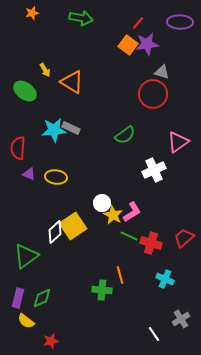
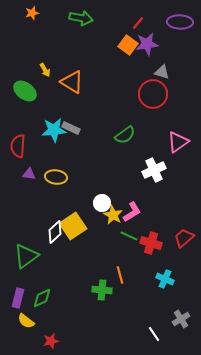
red semicircle: moved 2 px up
purple triangle: rotated 16 degrees counterclockwise
